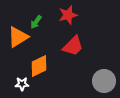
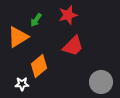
green arrow: moved 2 px up
orange diamond: rotated 15 degrees counterclockwise
gray circle: moved 3 px left, 1 px down
